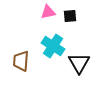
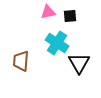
cyan cross: moved 4 px right, 3 px up
